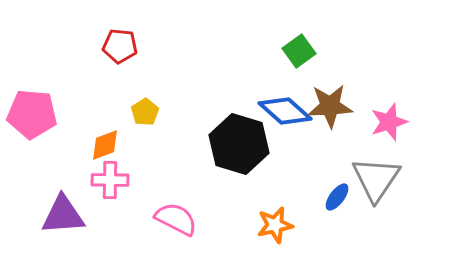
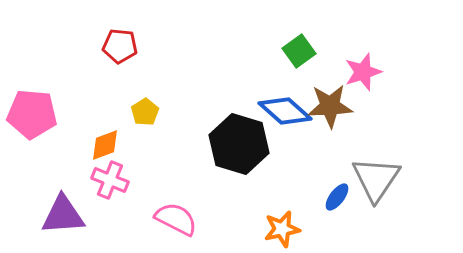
pink star: moved 26 px left, 50 px up
pink cross: rotated 21 degrees clockwise
orange star: moved 7 px right, 4 px down
